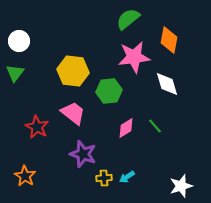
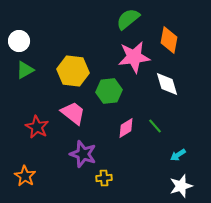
green triangle: moved 10 px right, 3 px up; rotated 24 degrees clockwise
cyan arrow: moved 51 px right, 22 px up
